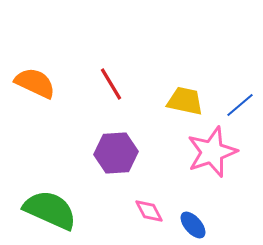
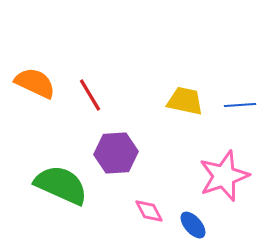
red line: moved 21 px left, 11 px down
blue line: rotated 36 degrees clockwise
pink star: moved 12 px right, 24 px down
green semicircle: moved 11 px right, 25 px up
